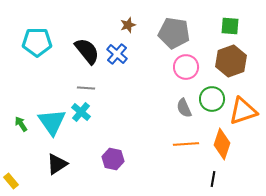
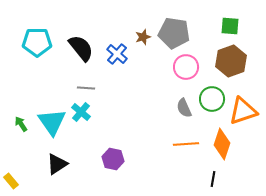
brown star: moved 15 px right, 12 px down
black semicircle: moved 6 px left, 3 px up
